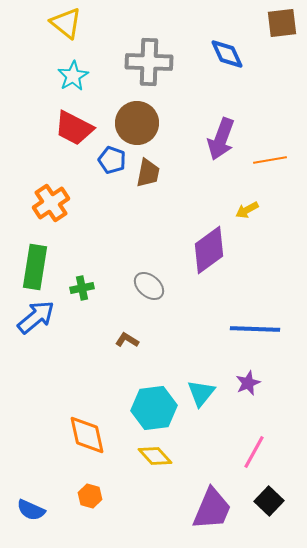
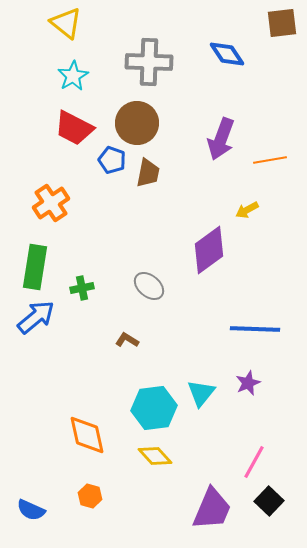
blue diamond: rotated 9 degrees counterclockwise
pink line: moved 10 px down
